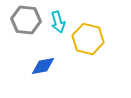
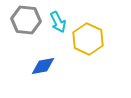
cyan arrow: rotated 10 degrees counterclockwise
yellow hexagon: rotated 12 degrees clockwise
